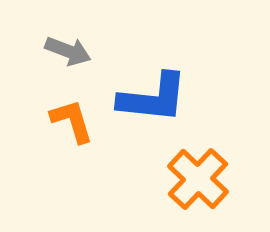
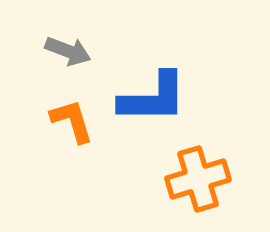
blue L-shape: rotated 6 degrees counterclockwise
orange cross: rotated 30 degrees clockwise
